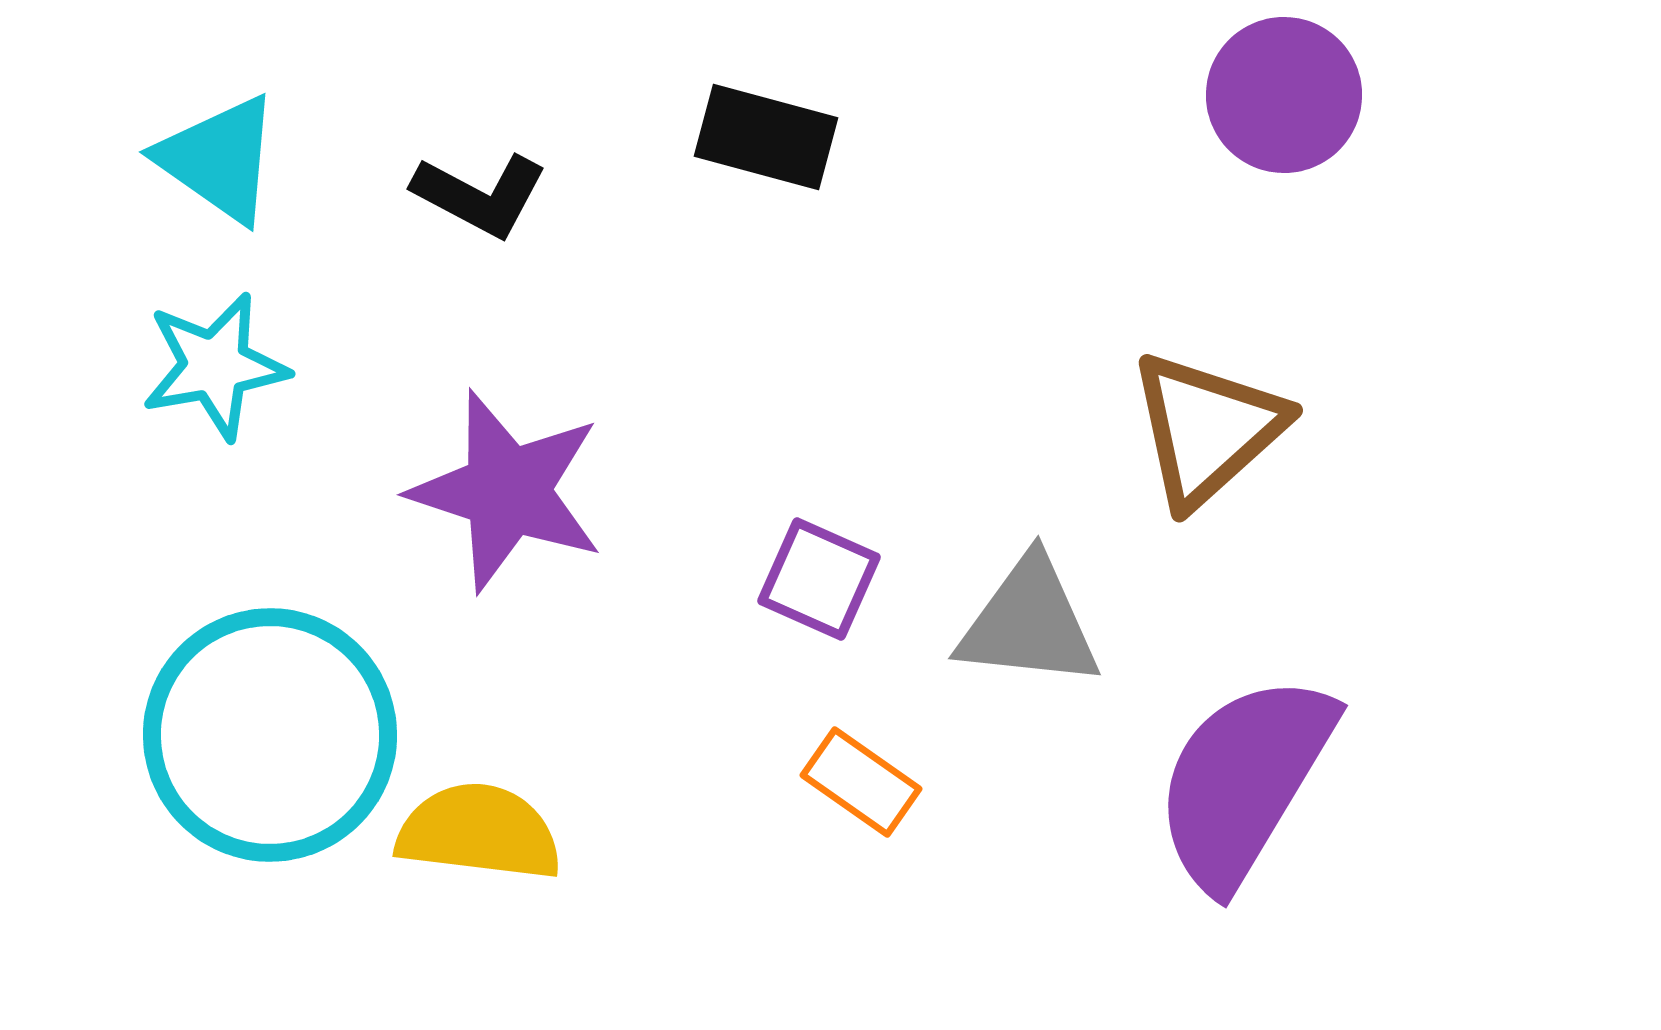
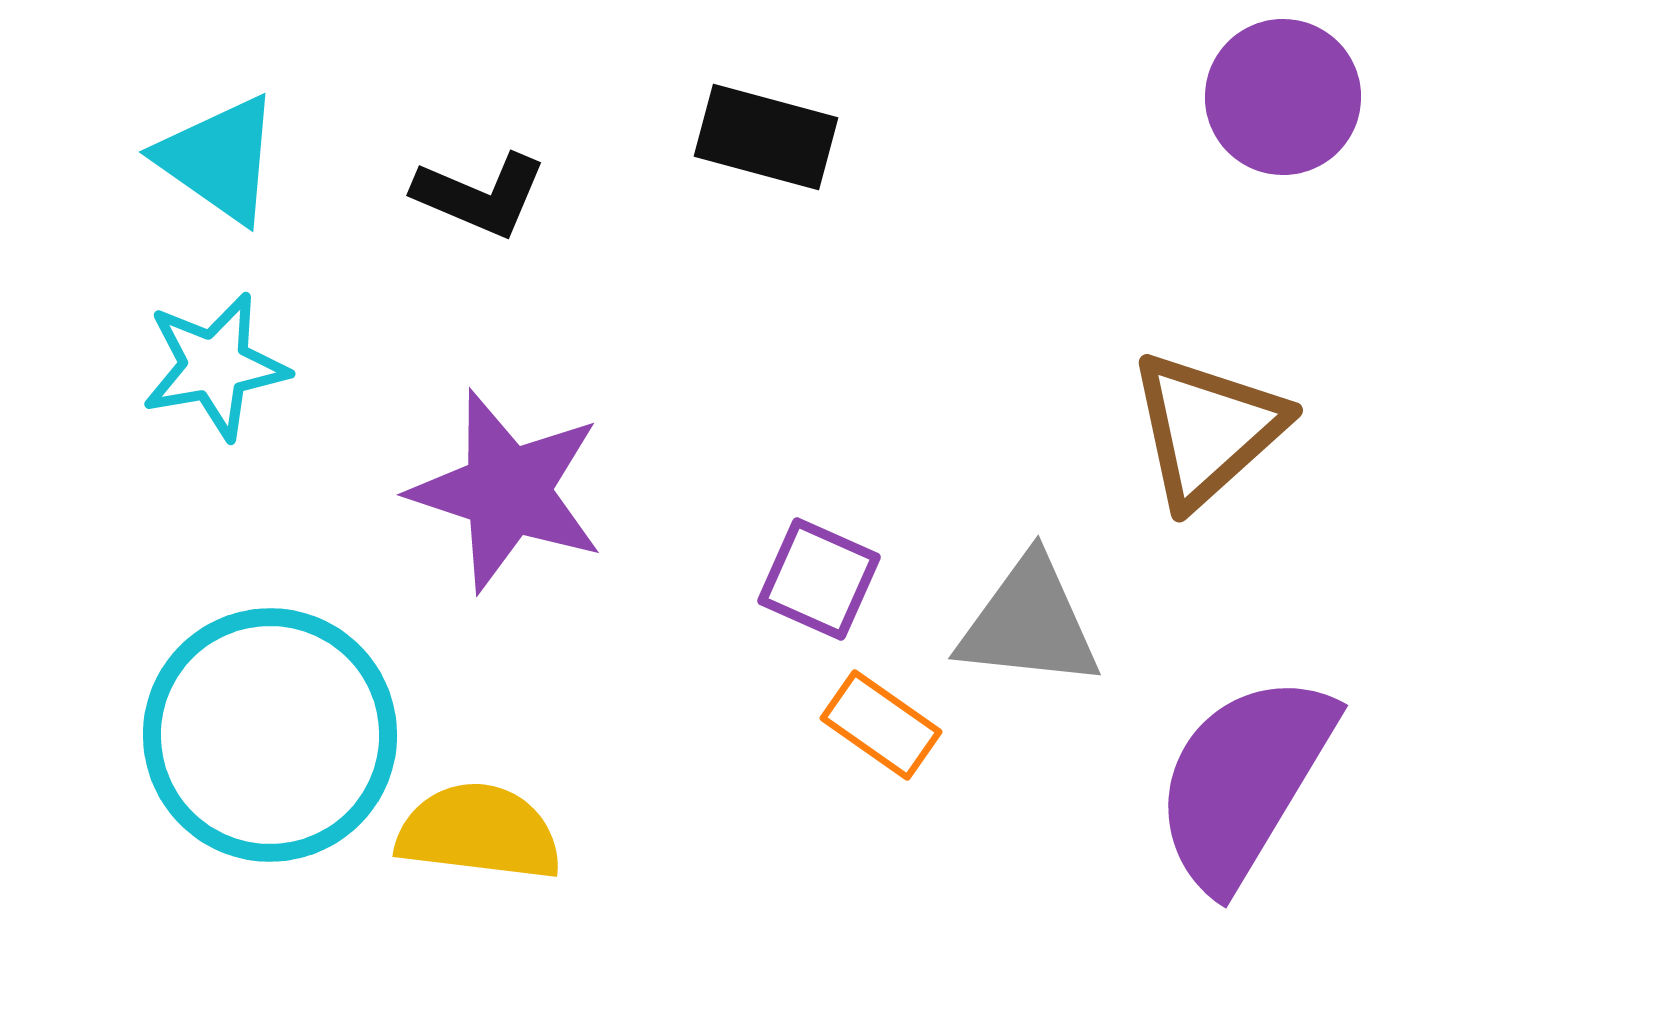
purple circle: moved 1 px left, 2 px down
black L-shape: rotated 5 degrees counterclockwise
orange rectangle: moved 20 px right, 57 px up
